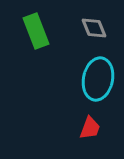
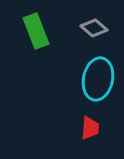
gray diamond: rotated 28 degrees counterclockwise
red trapezoid: rotated 15 degrees counterclockwise
